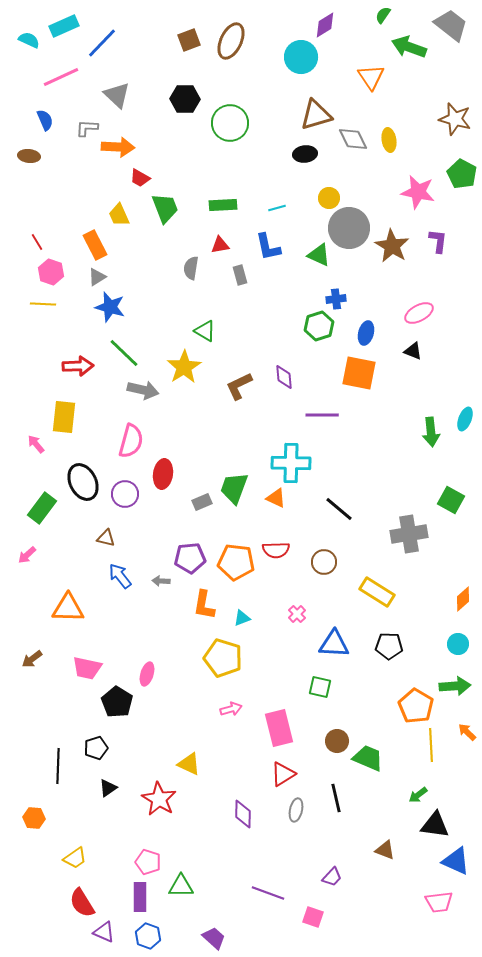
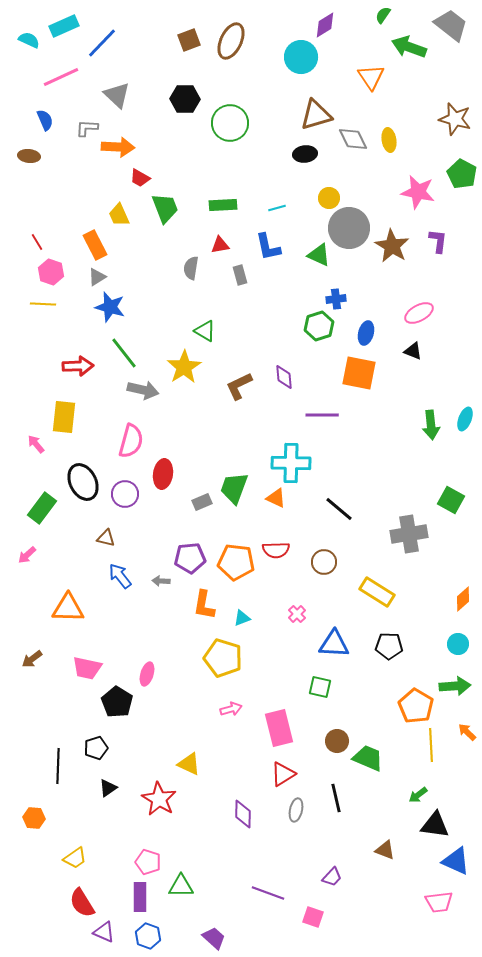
green line at (124, 353): rotated 8 degrees clockwise
green arrow at (431, 432): moved 7 px up
